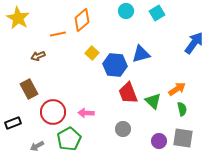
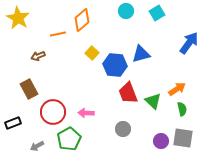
blue arrow: moved 5 px left
purple circle: moved 2 px right
